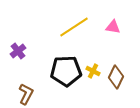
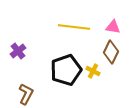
yellow line: rotated 40 degrees clockwise
black pentagon: moved 1 px up; rotated 16 degrees counterclockwise
brown diamond: moved 5 px left, 25 px up
